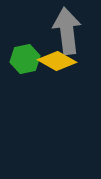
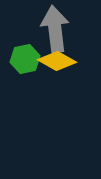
gray arrow: moved 12 px left, 2 px up
